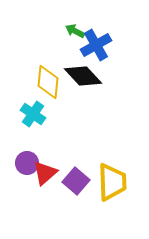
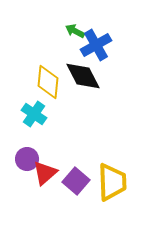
black diamond: rotated 15 degrees clockwise
cyan cross: moved 1 px right
purple circle: moved 4 px up
